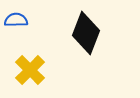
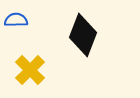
black diamond: moved 3 px left, 2 px down
